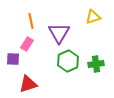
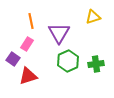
purple square: rotated 32 degrees clockwise
red triangle: moved 8 px up
